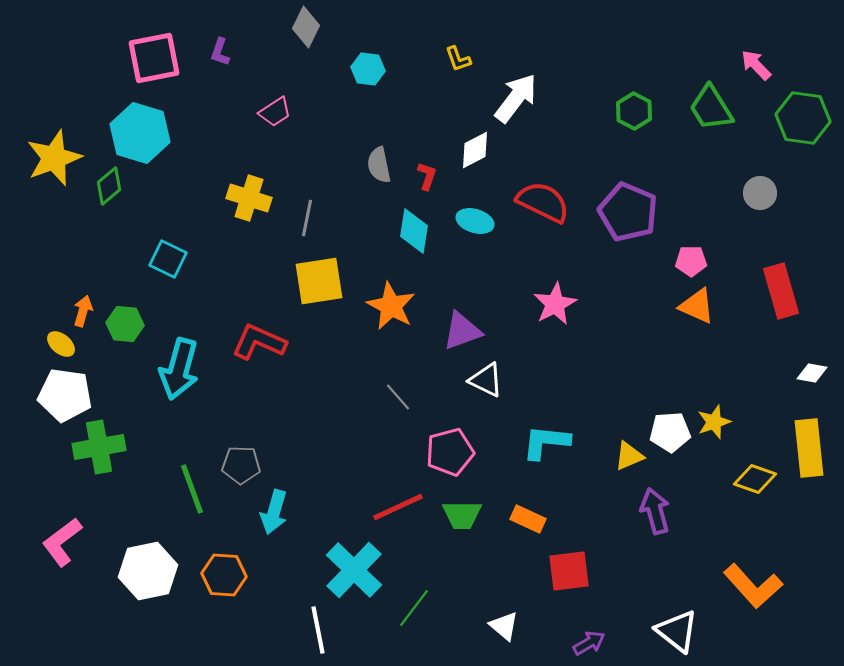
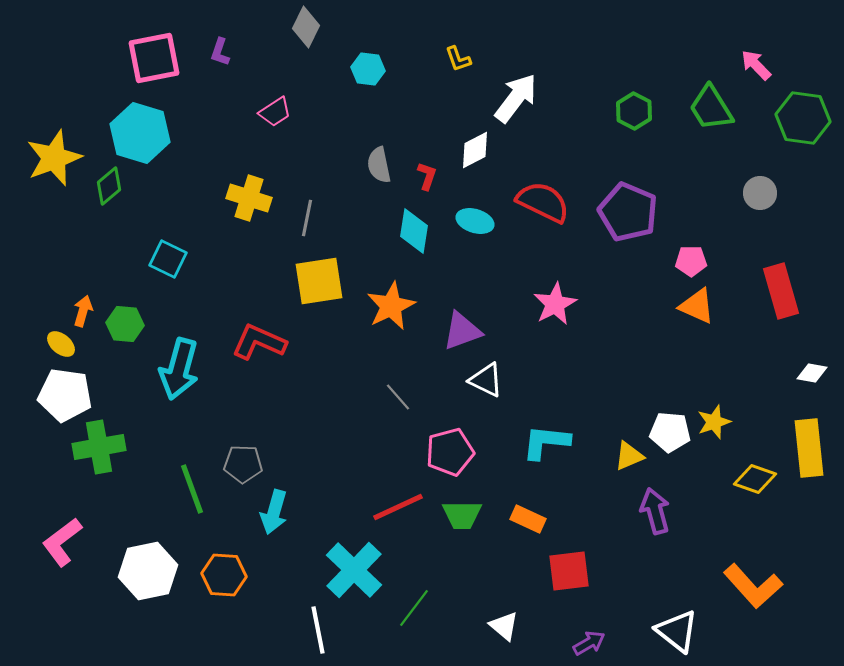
orange star at (391, 306): rotated 18 degrees clockwise
white pentagon at (670, 432): rotated 9 degrees clockwise
gray pentagon at (241, 465): moved 2 px right, 1 px up
